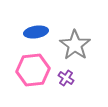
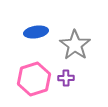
pink hexagon: moved 1 px right, 9 px down; rotated 12 degrees counterclockwise
purple cross: rotated 35 degrees counterclockwise
